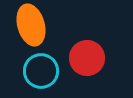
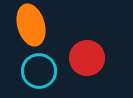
cyan circle: moved 2 px left
